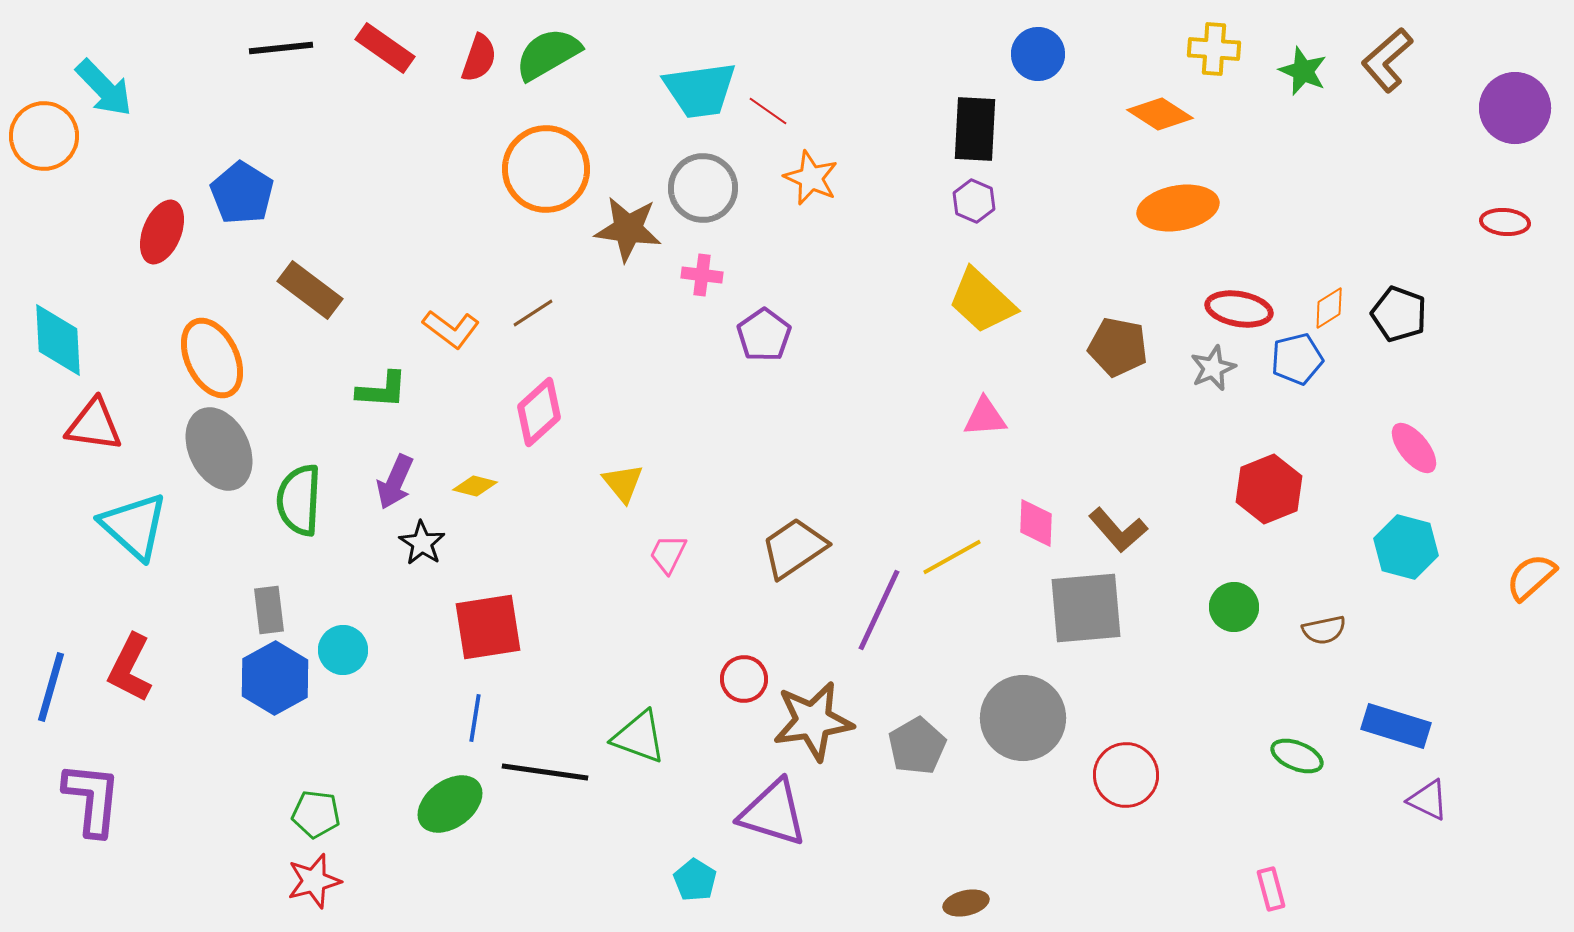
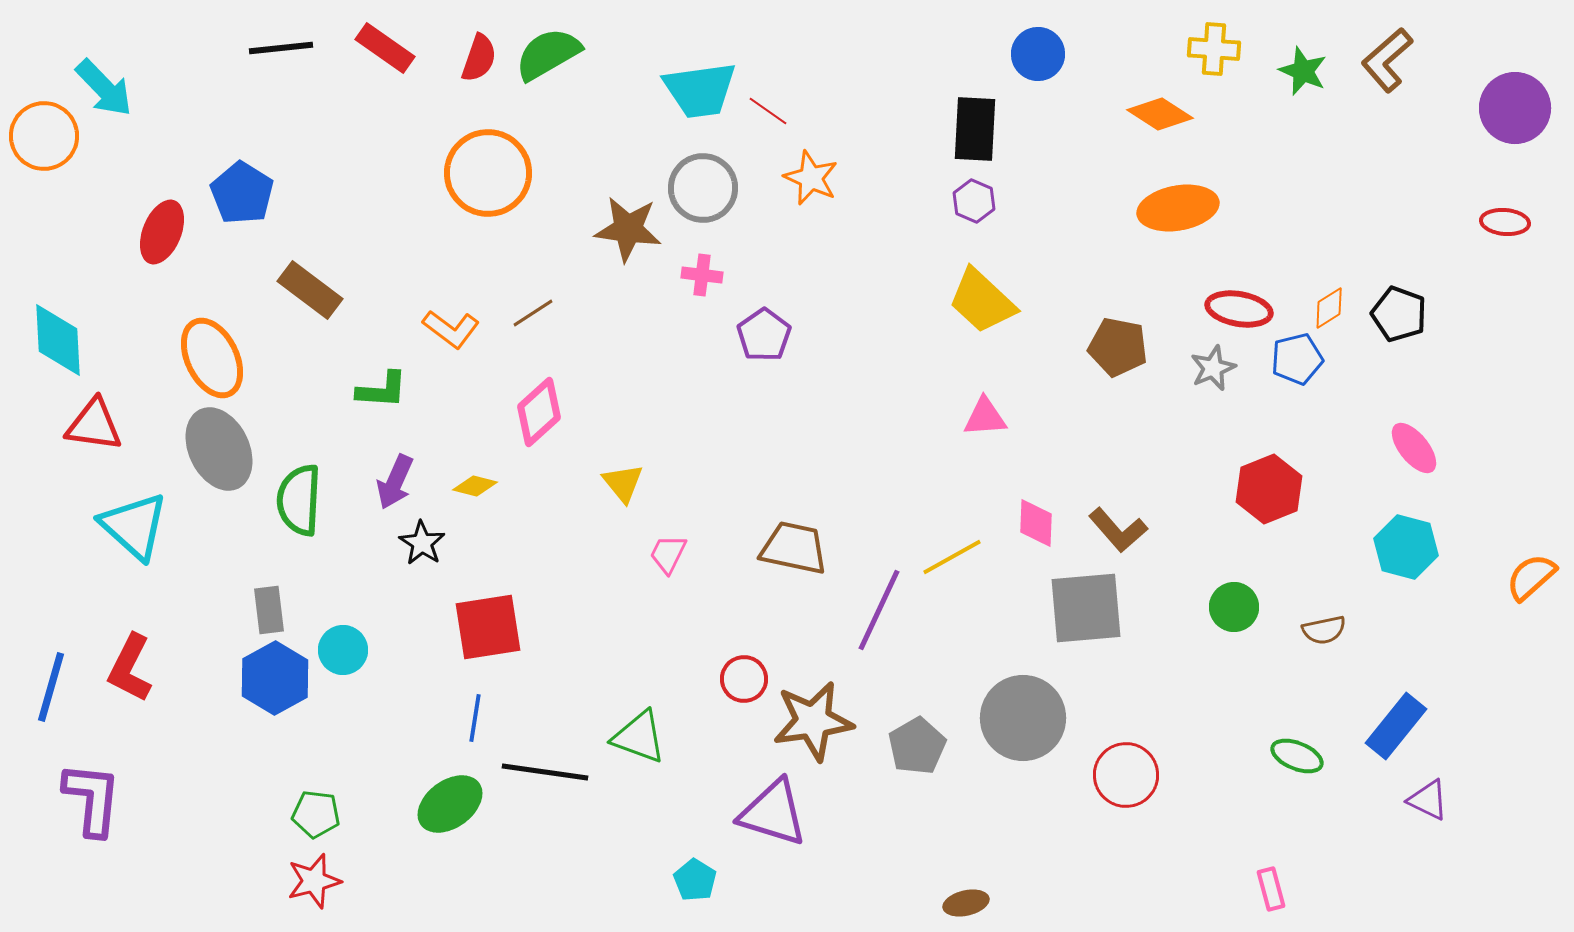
orange circle at (546, 169): moved 58 px left, 4 px down
brown trapezoid at (794, 548): rotated 46 degrees clockwise
blue rectangle at (1396, 726): rotated 68 degrees counterclockwise
